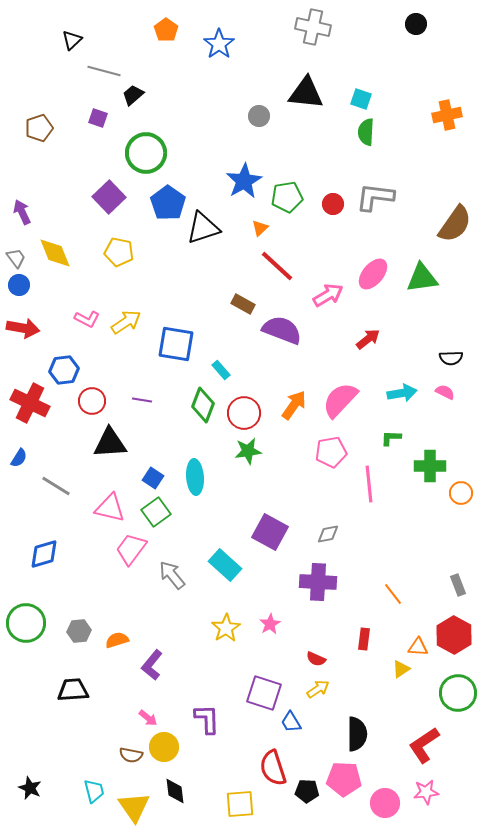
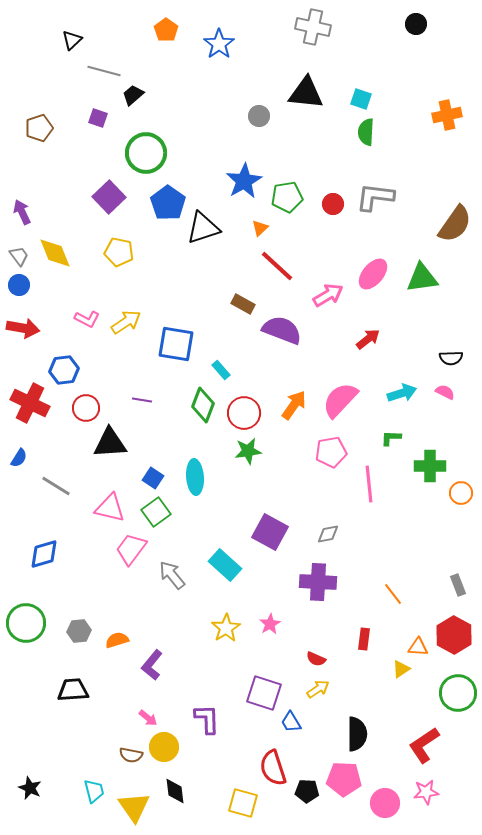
gray trapezoid at (16, 258): moved 3 px right, 2 px up
cyan arrow at (402, 393): rotated 8 degrees counterclockwise
red circle at (92, 401): moved 6 px left, 7 px down
yellow square at (240, 804): moved 3 px right, 1 px up; rotated 20 degrees clockwise
